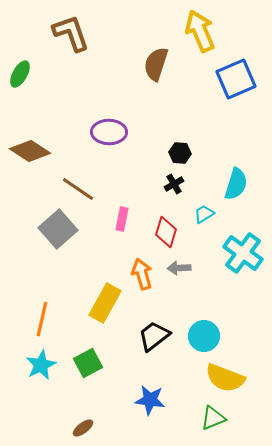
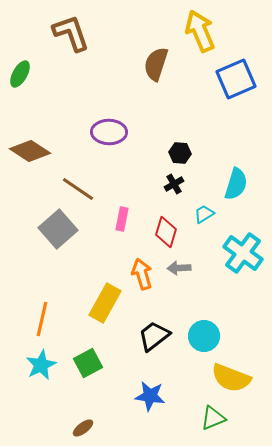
yellow semicircle: moved 6 px right
blue star: moved 4 px up
